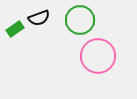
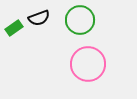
green rectangle: moved 1 px left, 1 px up
pink circle: moved 10 px left, 8 px down
